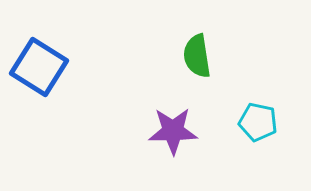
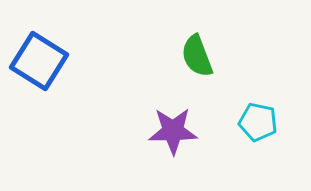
green semicircle: rotated 12 degrees counterclockwise
blue square: moved 6 px up
